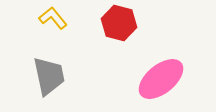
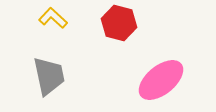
yellow L-shape: rotated 8 degrees counterclockwise
pink ellipse: moved 1 px down
